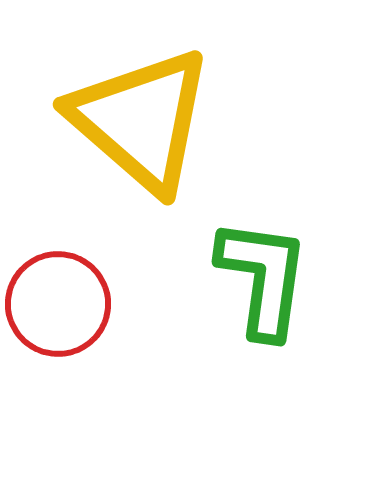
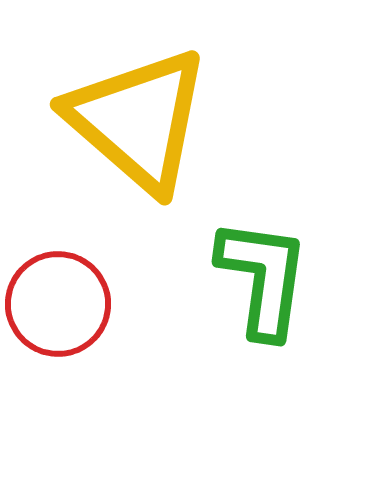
yellow triangle: moved 3 px left
